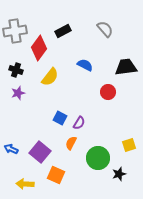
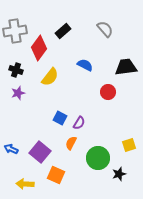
black rectangle: rotated 14 degrees counterclockwise
